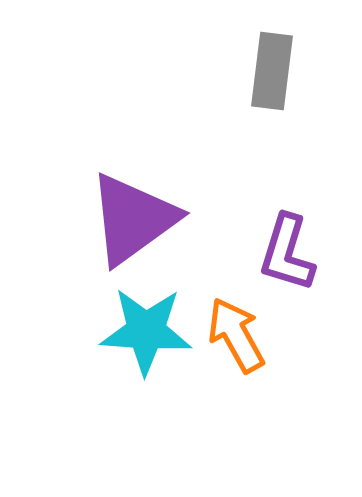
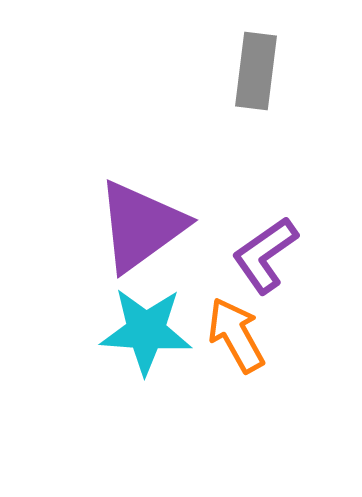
gray rectangle: moved 16 px left
purple triangle: moved 8 px right, 7 px down
purple L-shape: moved 22 px left, 2 px down; rotated 38 degrees clockwise
